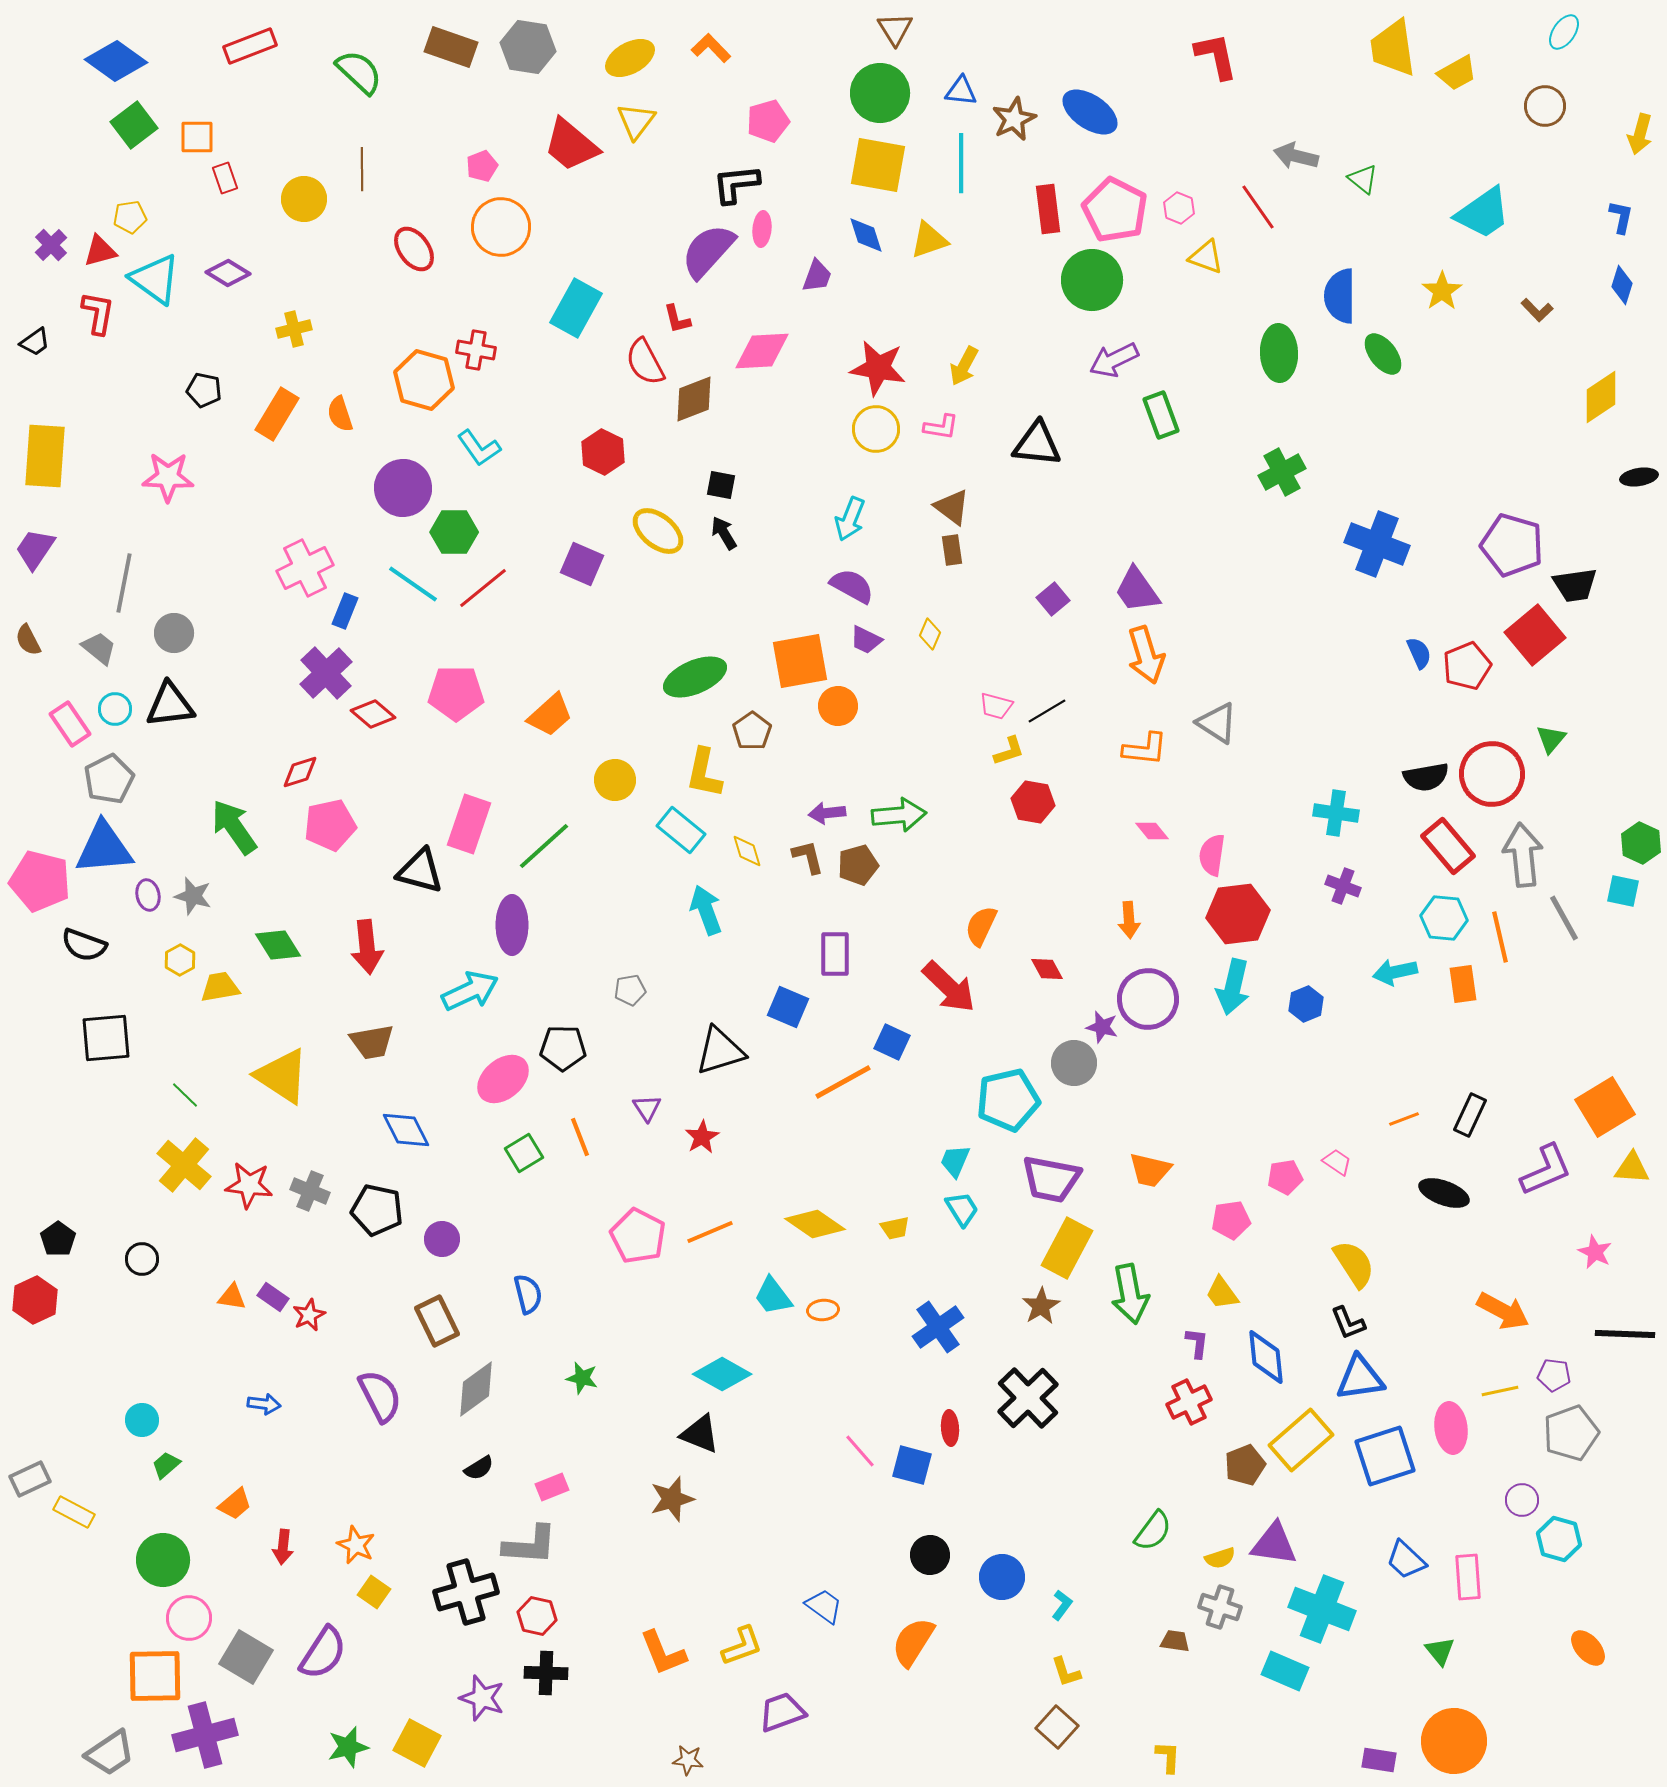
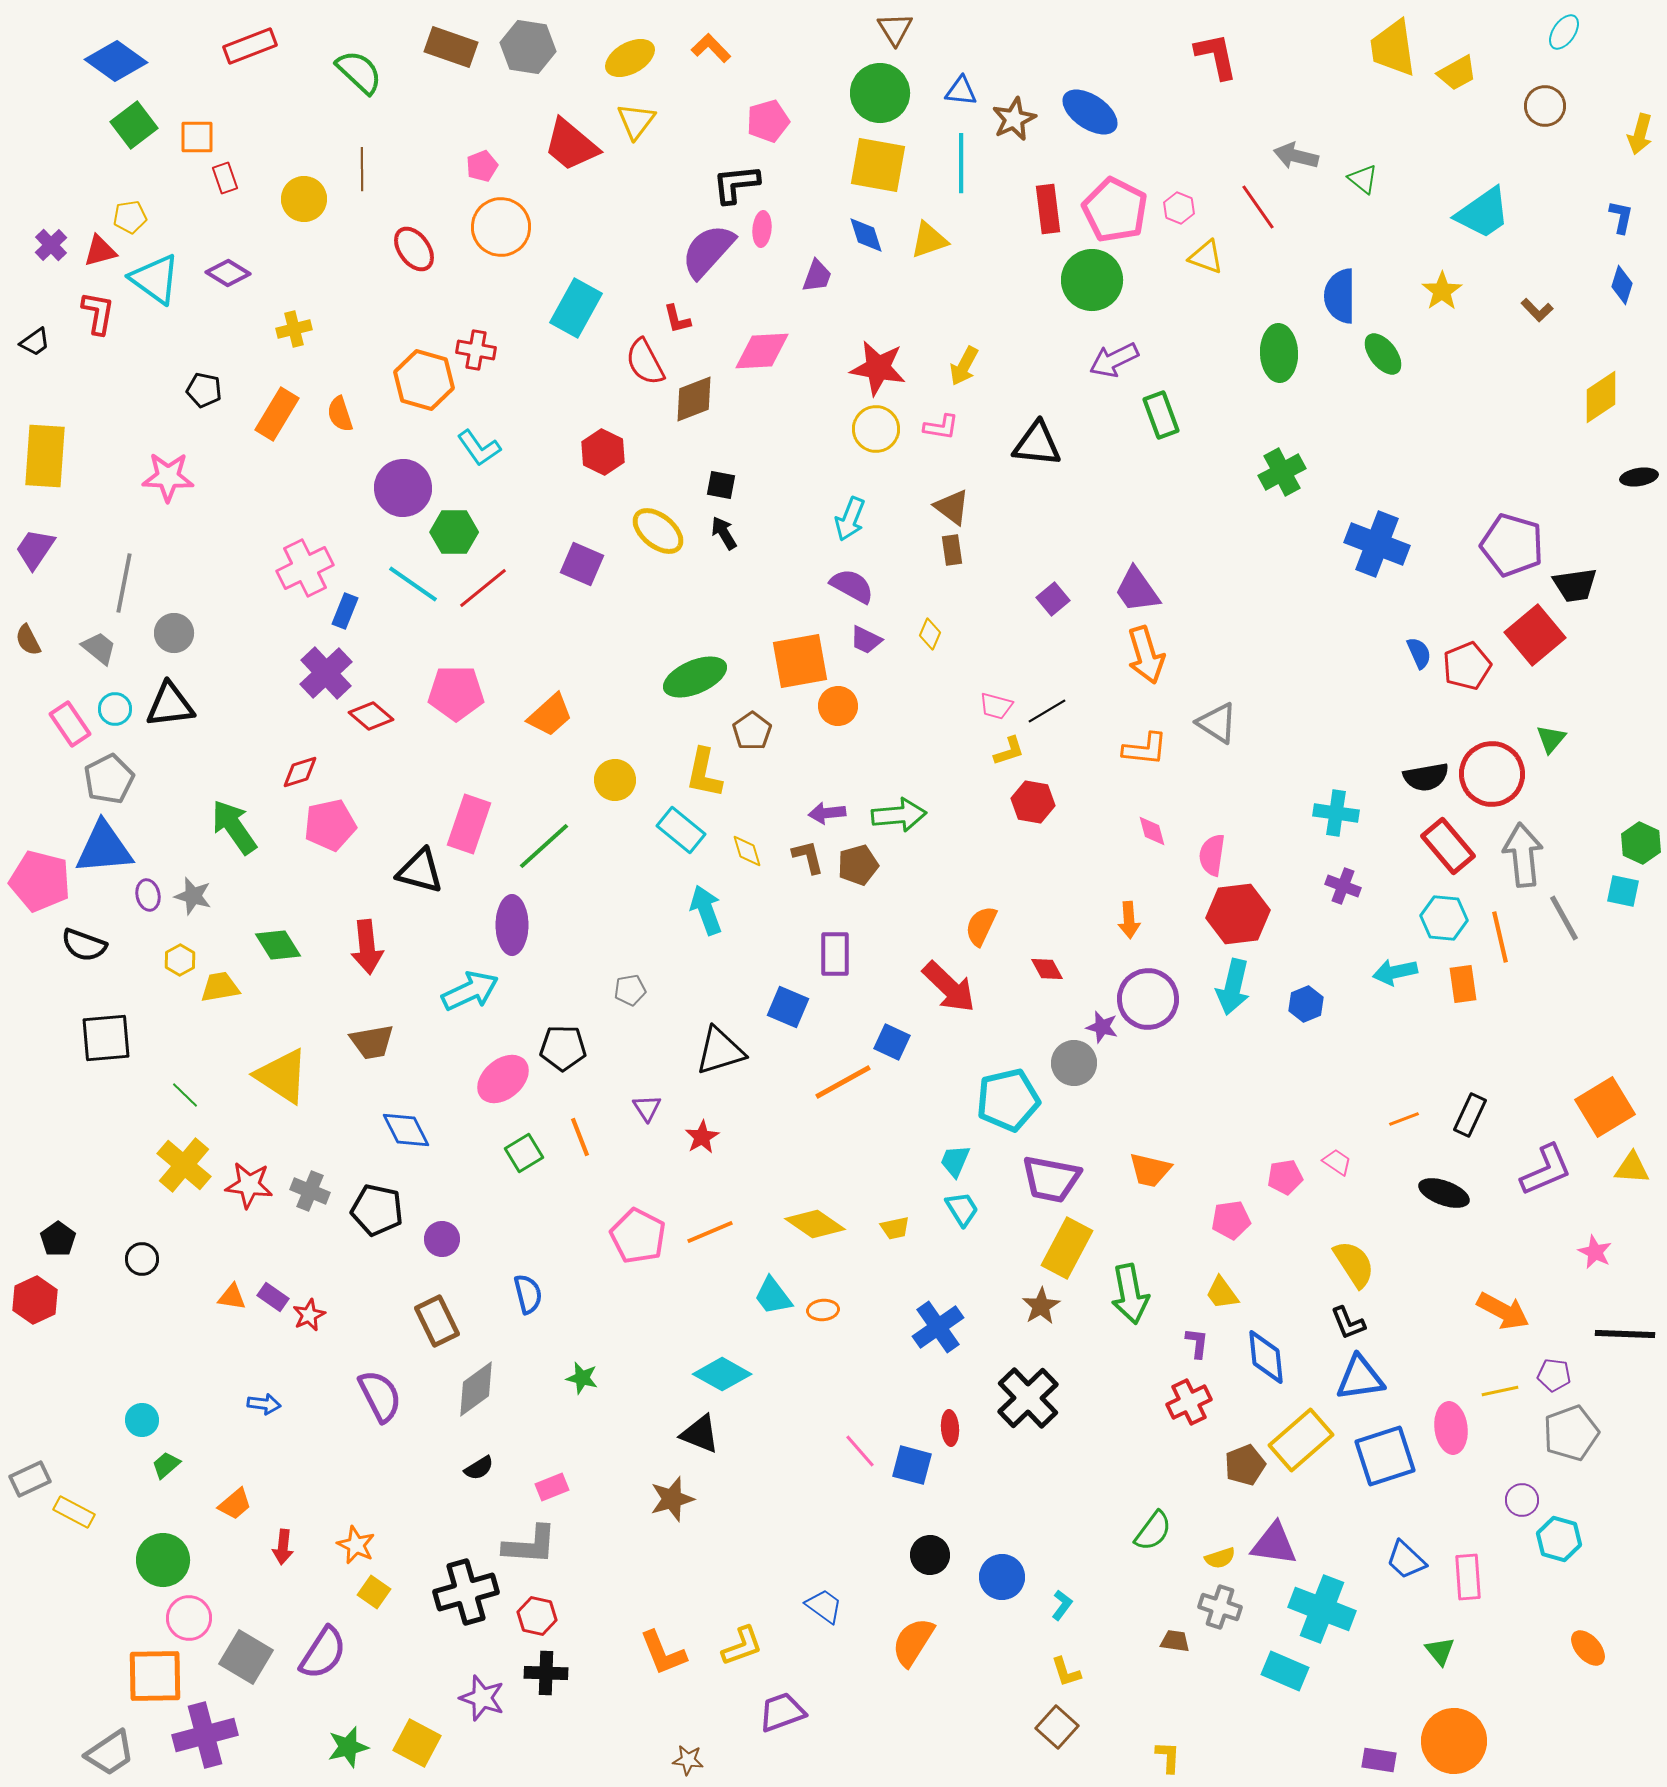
red diamond at (373, 714): moved 2 px left, 2 px down
pink diamond at (1152, 831): rotated 24 degrees clockwise
